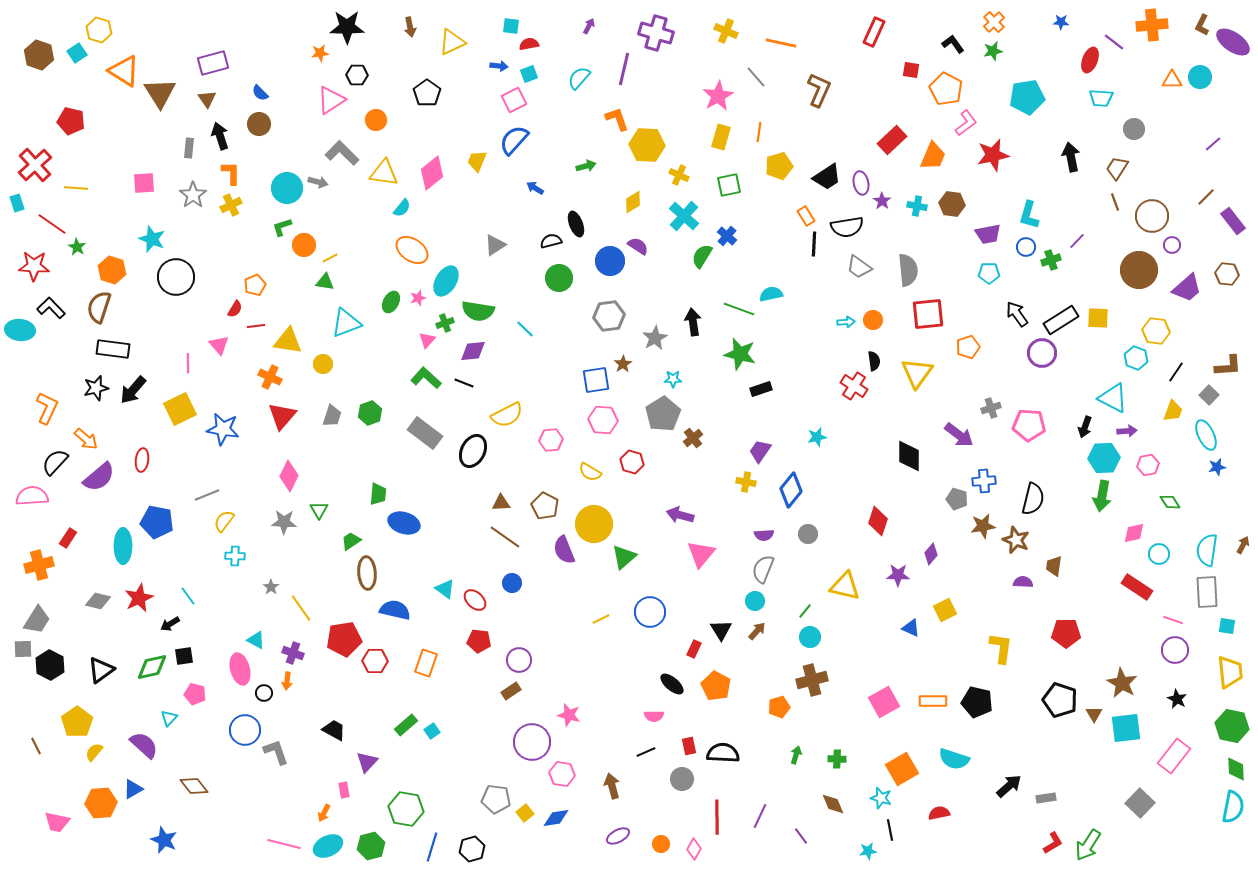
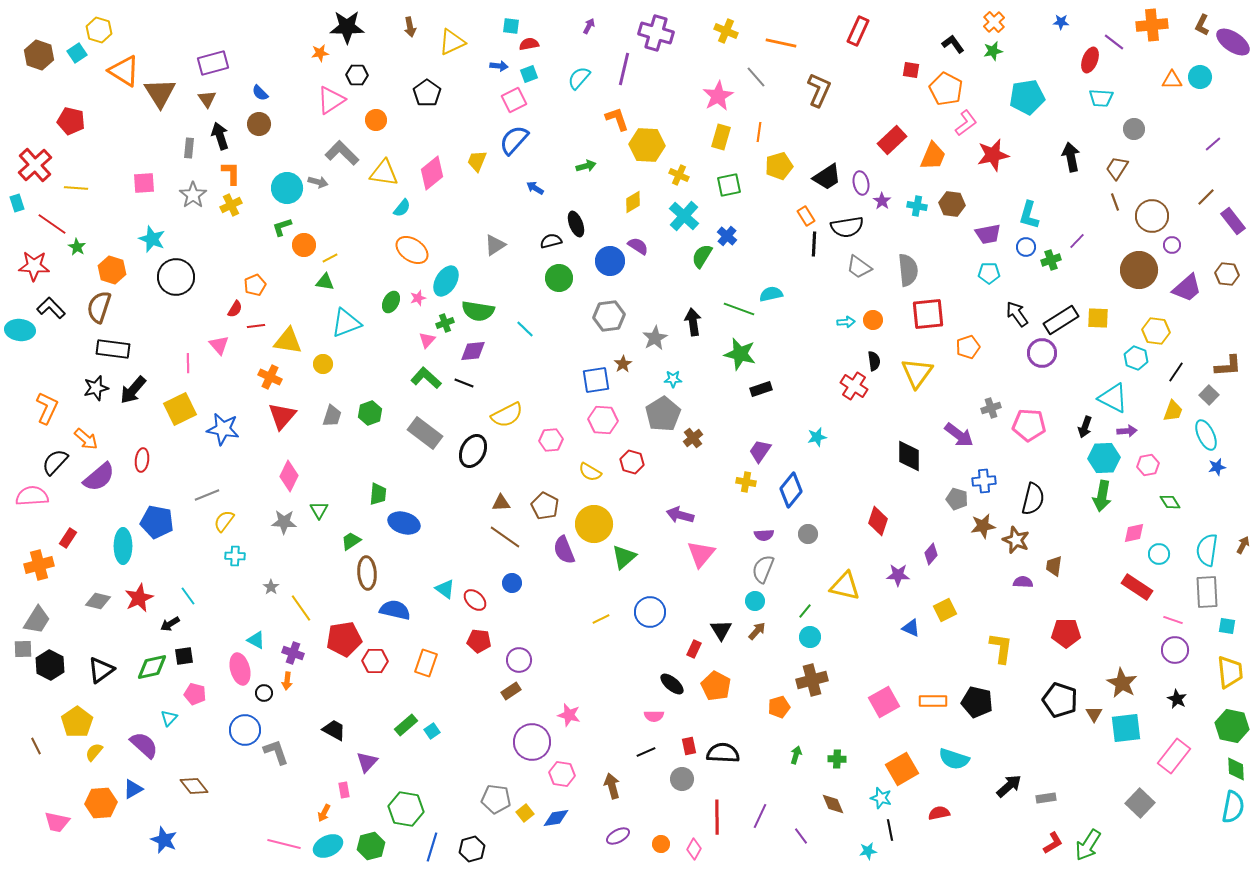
red rectangle at (874, 32): moved 16 px left, 1 px up
